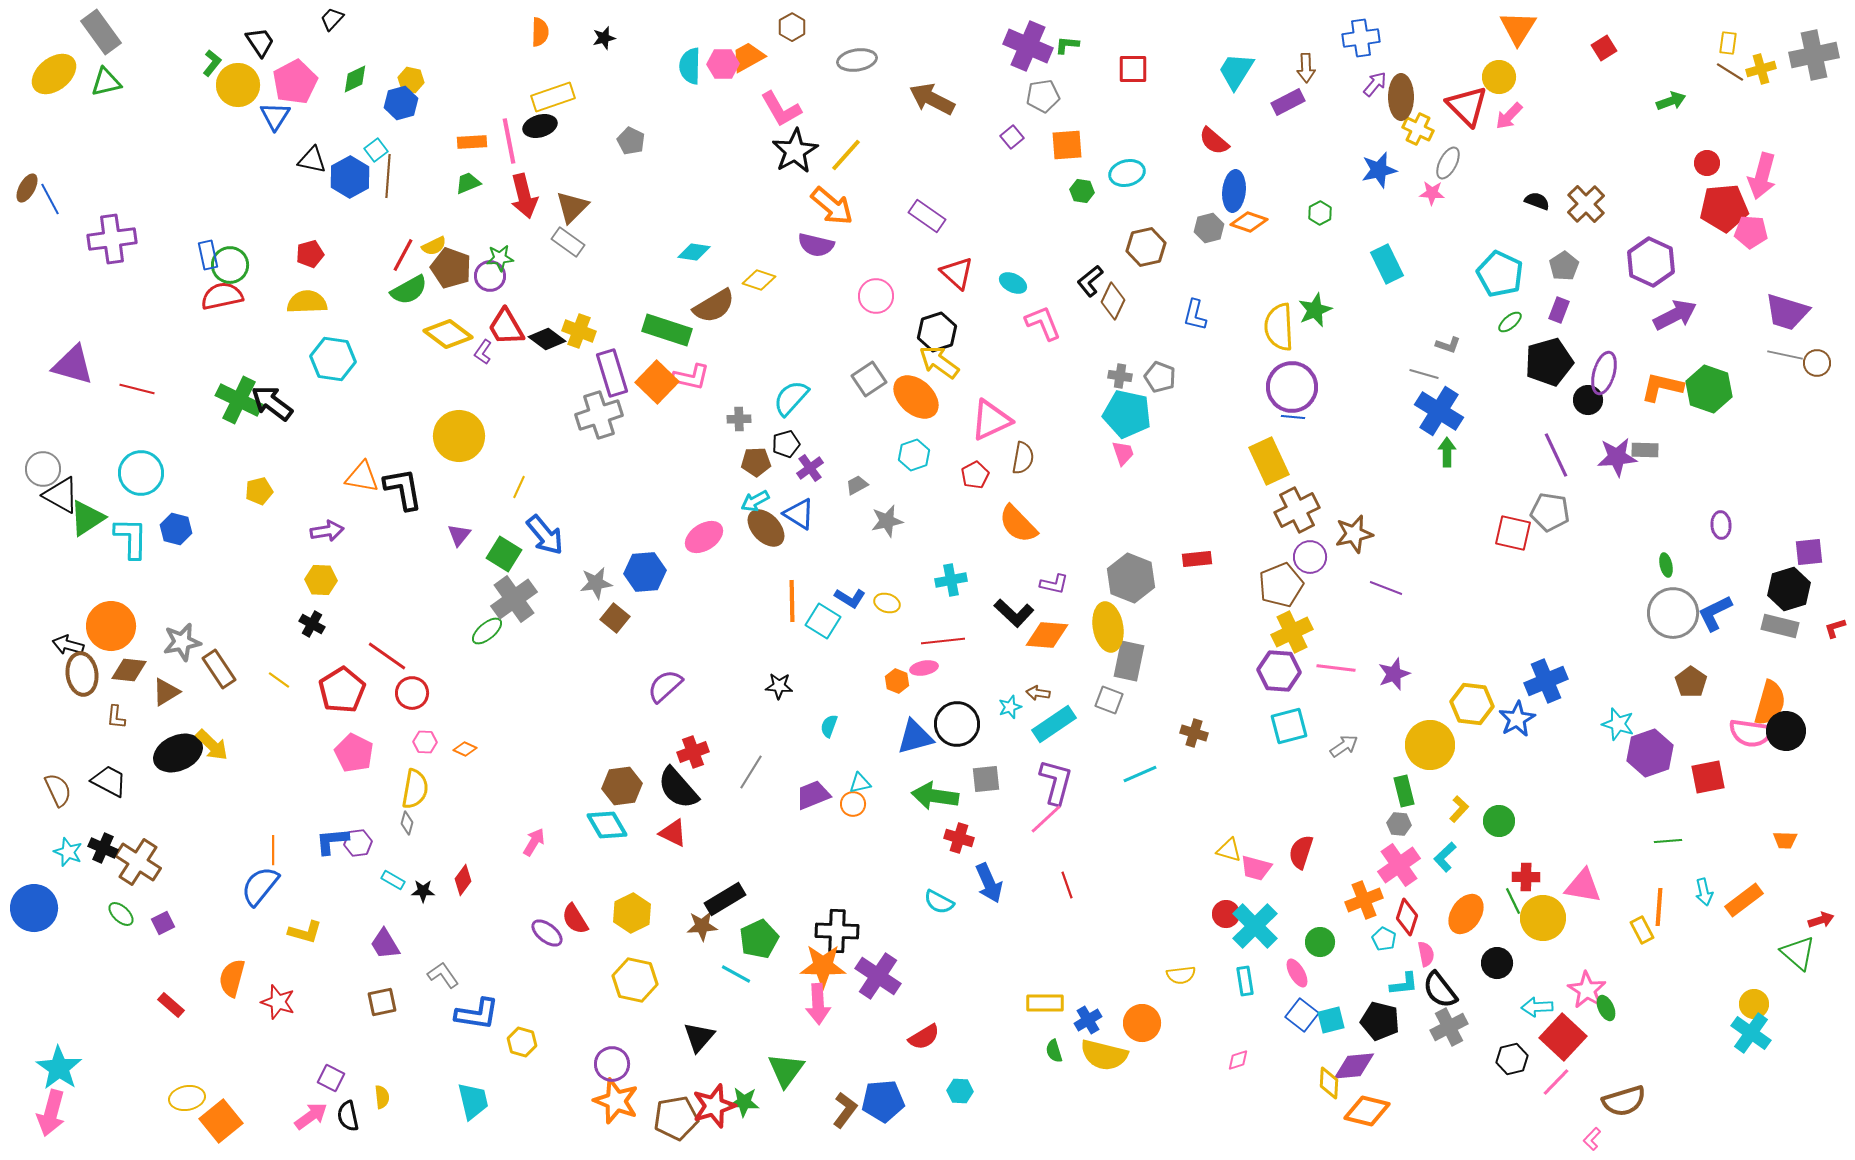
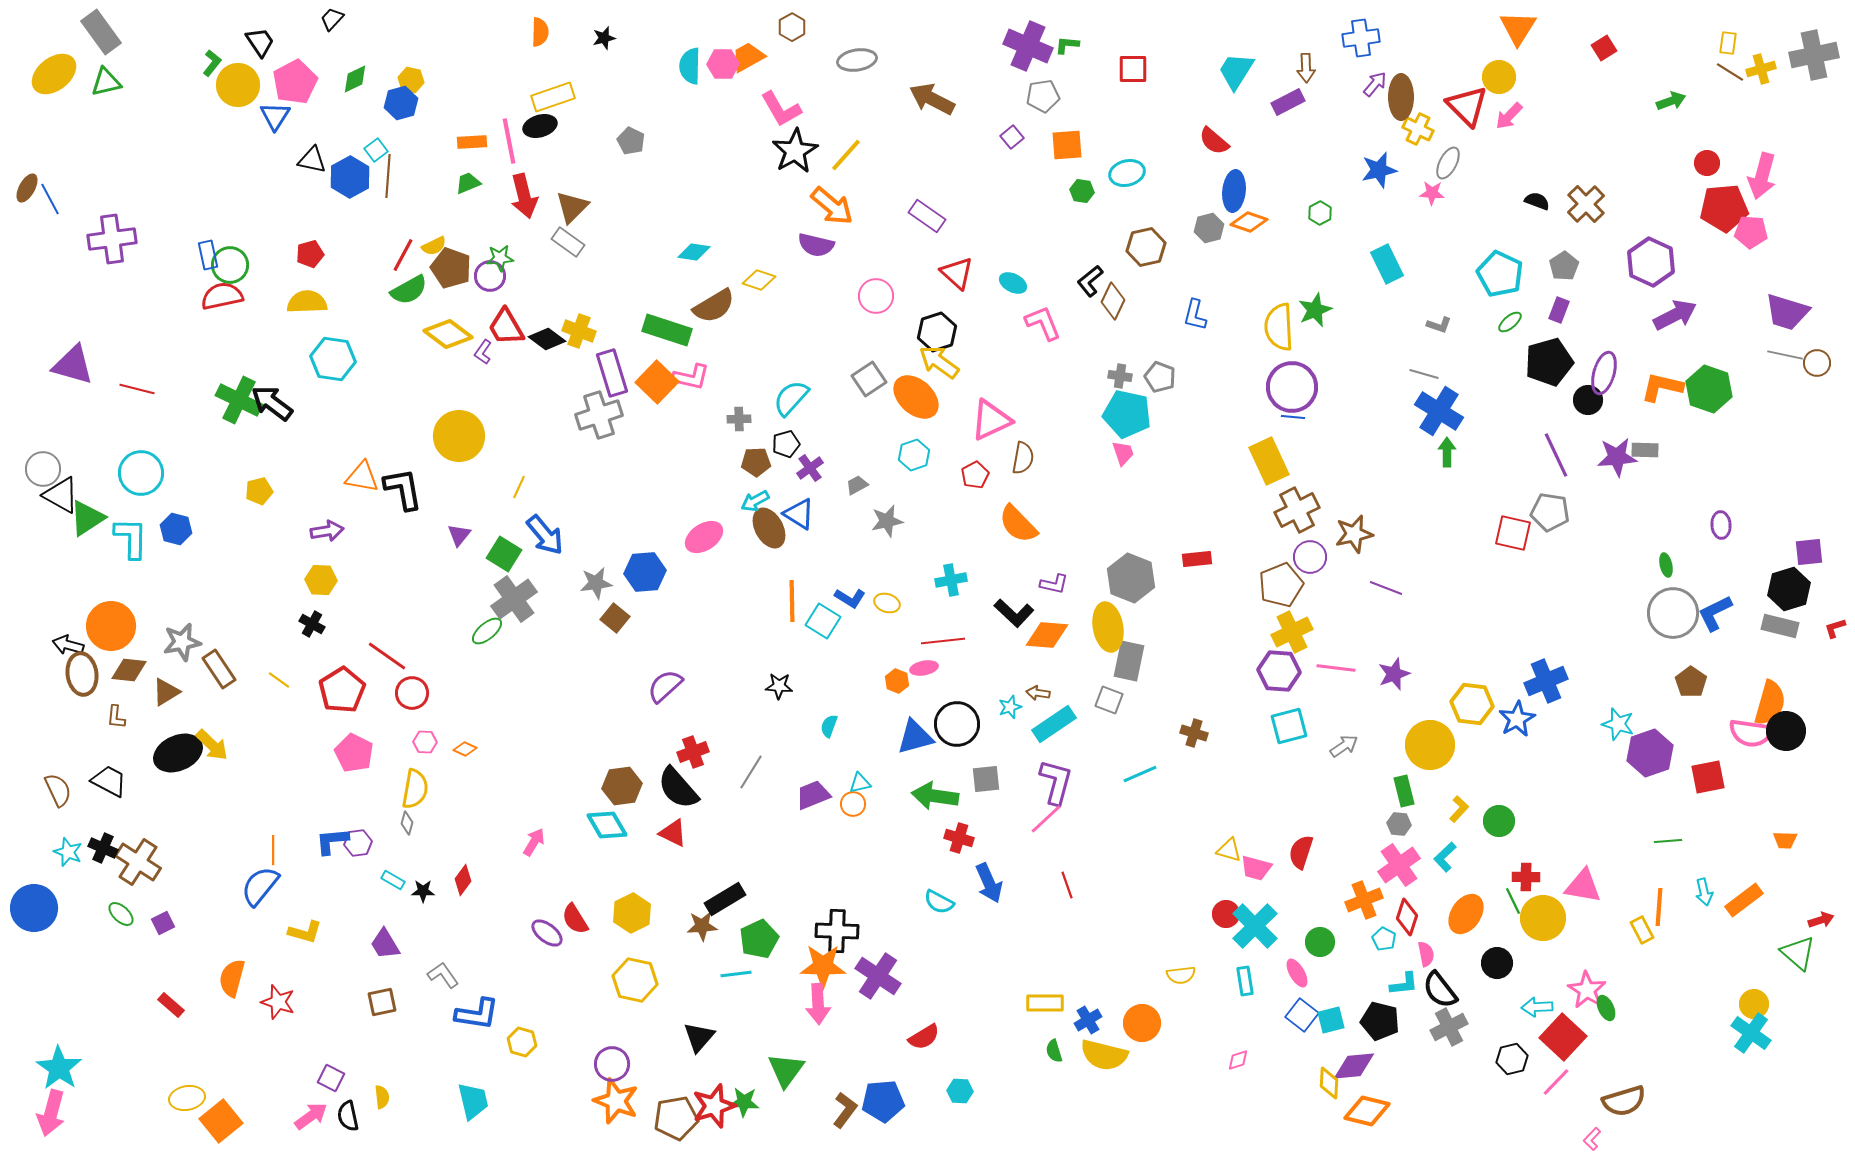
gray L-shape at (1448, 345): moved 9 px left, 20 px up
brown ellipse at (766, 528): moved 3 px right; rotated 15 degrees clockwise
cyan line at (736, 974): rotated 36 degrees counterclockwise
